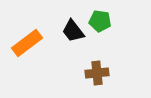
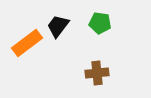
green pentagon: moved 2 px down
black trapezoid: moved 15 px left, 5 px up; rotated 75 degrees clockwise
